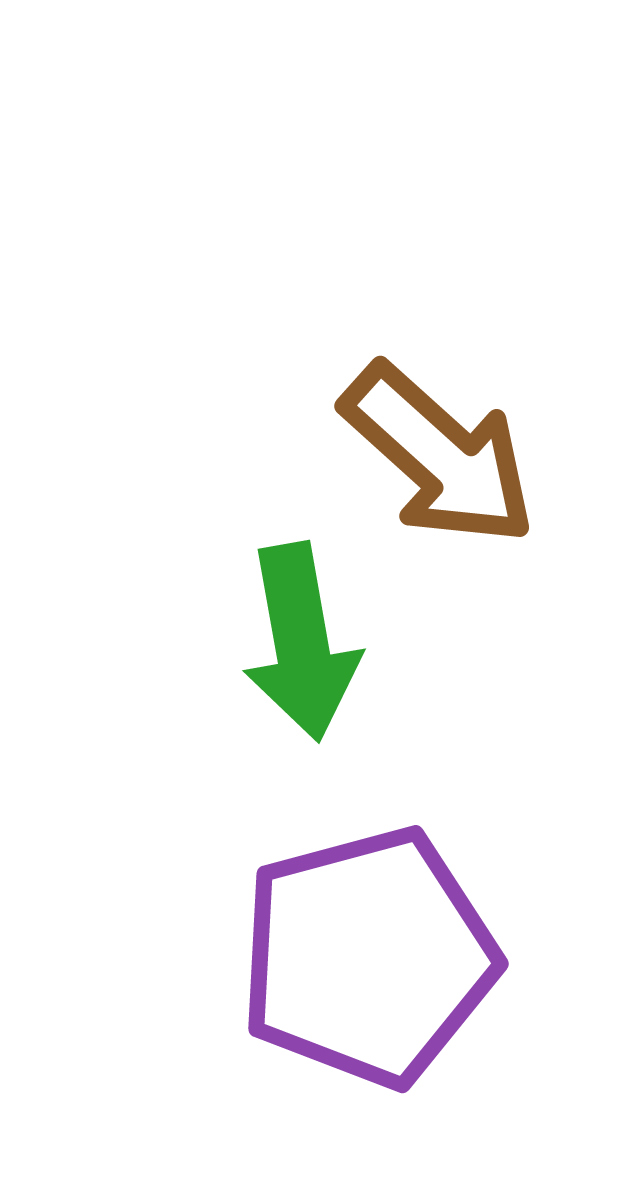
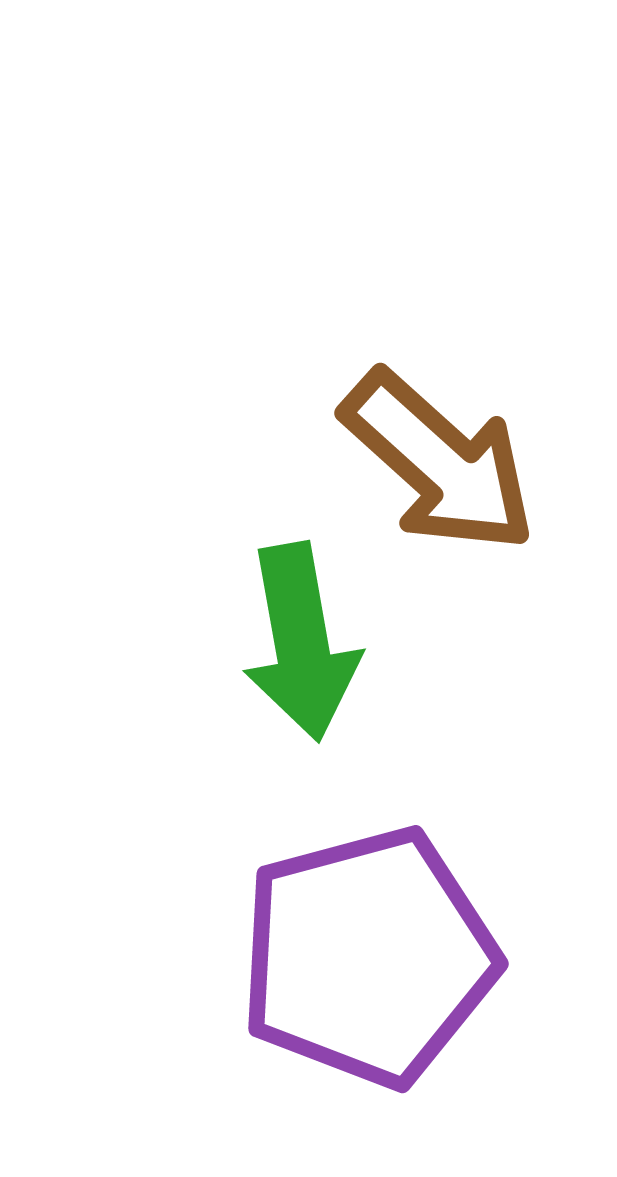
brown arrow: moved 7 px down
